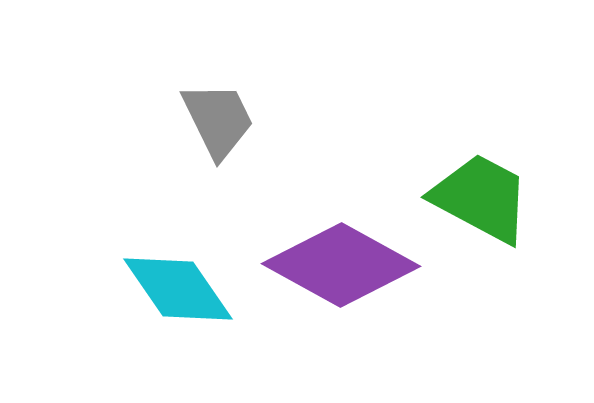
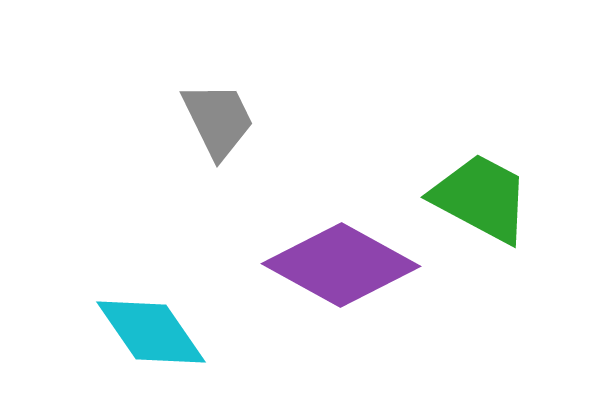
cyan diamond: moved 27 px left, 43 px down
